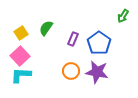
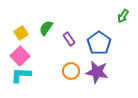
purple rectangle: moved 4 px left; rotated 56 degrees counterclockwise
